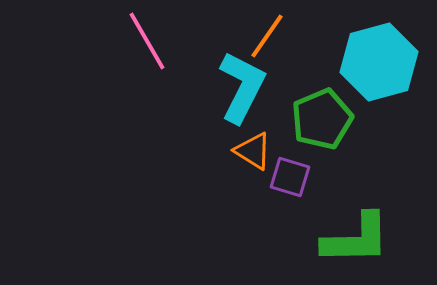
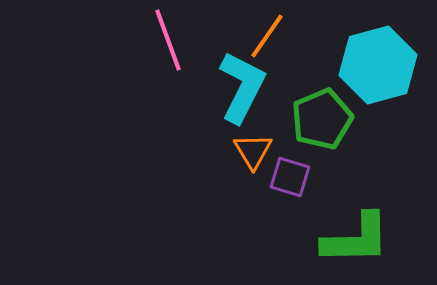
pink line: moved 21 px right, 1 px up; rotated 10 degrees clockwise
cyan hexagon: moved 1 px left, 3 px down
orange triangle: rotated 27 degrees clockwise
